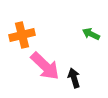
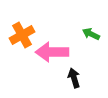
orange cross: rotated 15 degrees counterclockwise
pink arrow: moved 7 px right, 14 px up; rotated 136 degrees clockwise
